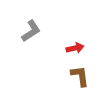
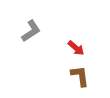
red arrow: moved 1 px right; rotated 54 degrees clockwise
